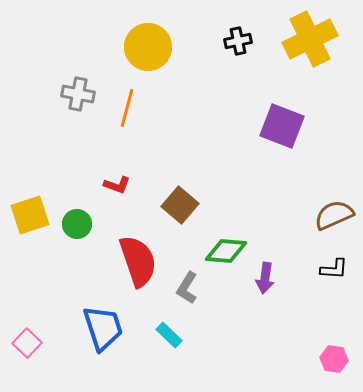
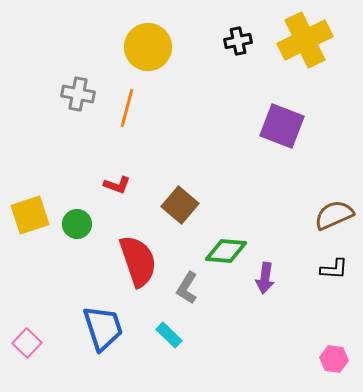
yellow cross: moved 5 px left, 1 px down
